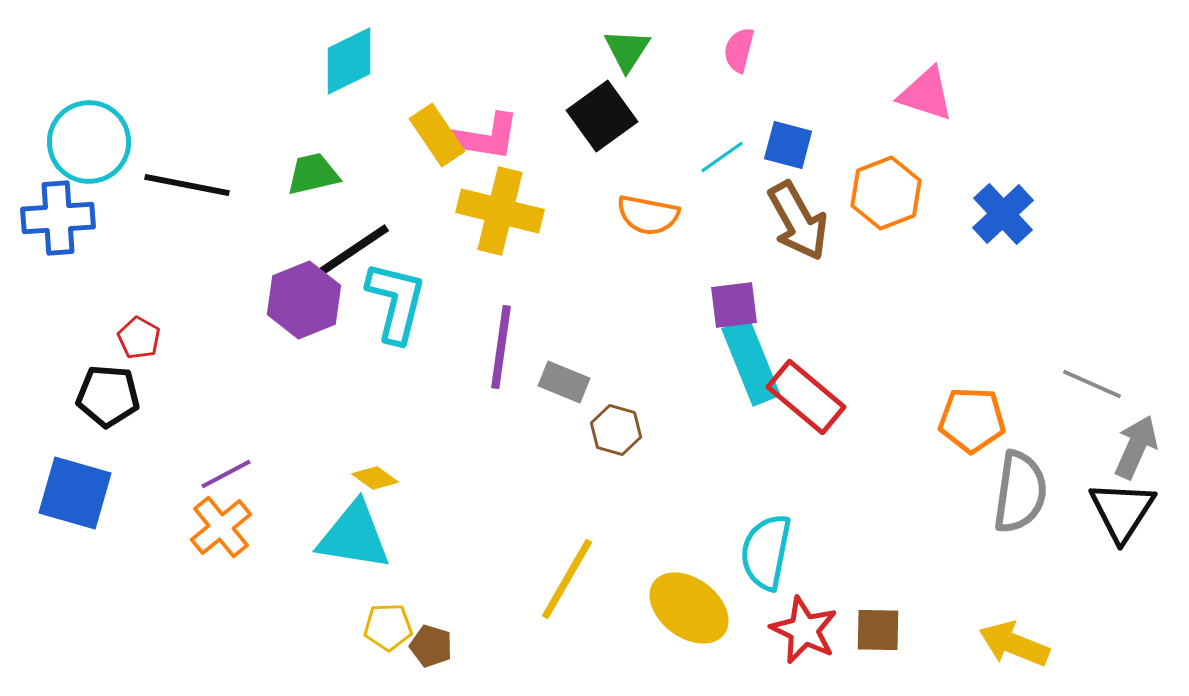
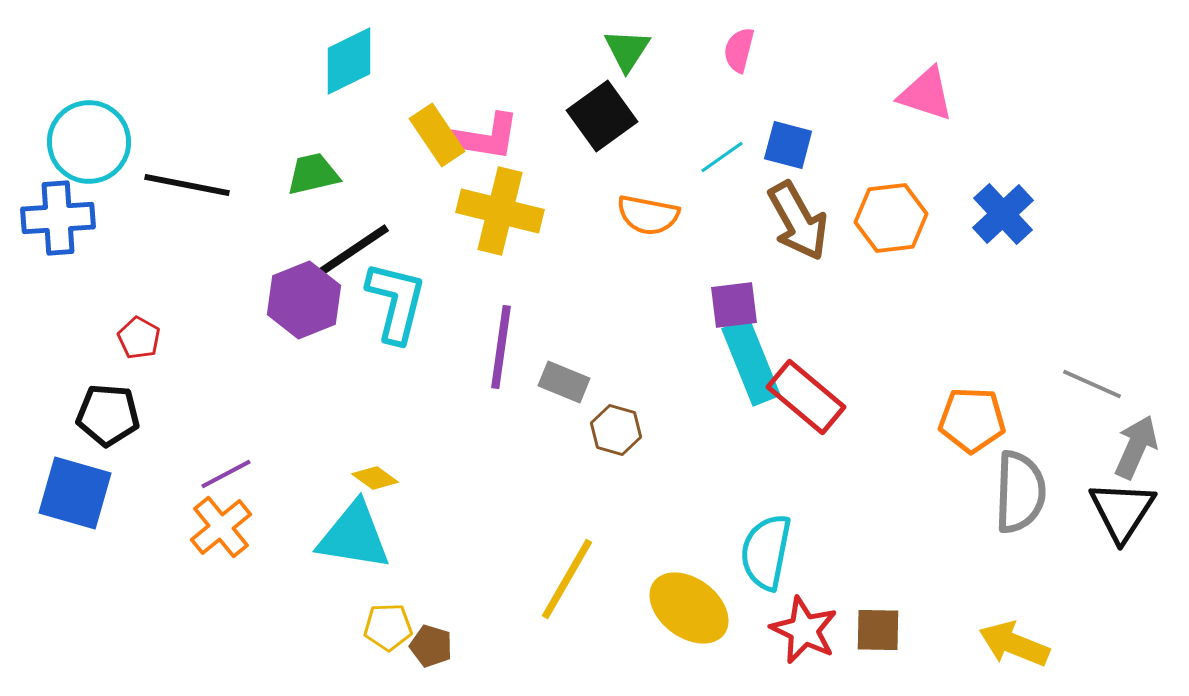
orange hexagon at (886, 193): moved 5 px right, 25 px down; rotated 14 degrees clockwise
black pentagon at (108, 396): moved 19 px down
gray semicircle at (1020, 492): rotated 6 degrees counterclockwise
